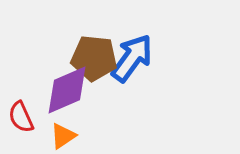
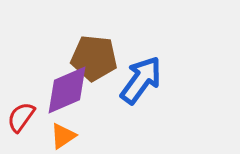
blue arrow: moved 9 px right, 22 px down
red semicircle: rotated 60 degrees clockwise
